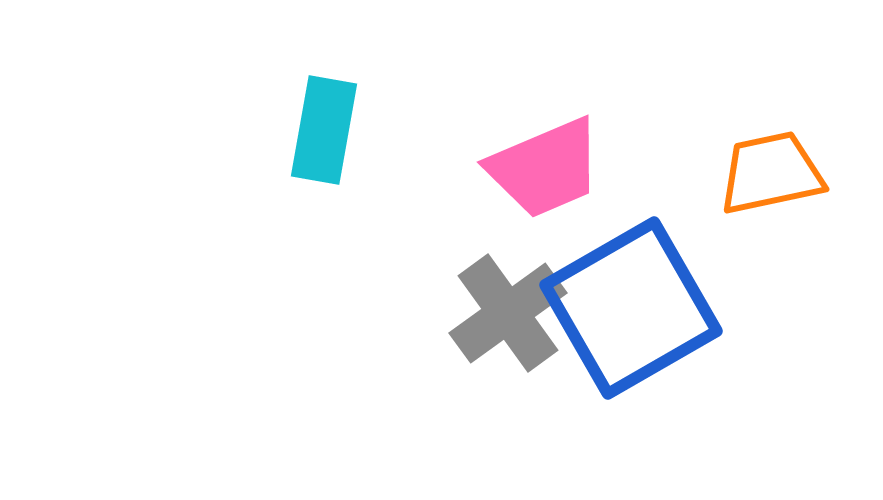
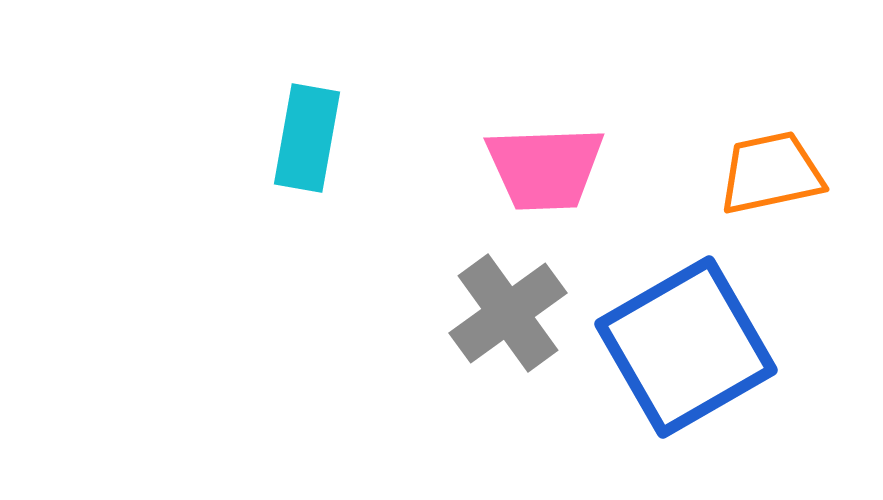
cyan rectangle: moved 17 px left, 8 px down
pink trapezoid: rotated 21 degrees clockwise
blue square: moved 55 px right, 39 px down
